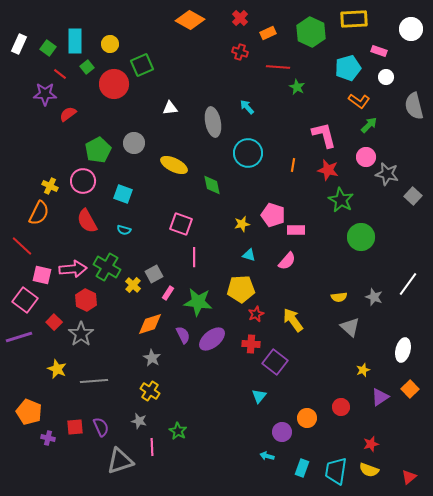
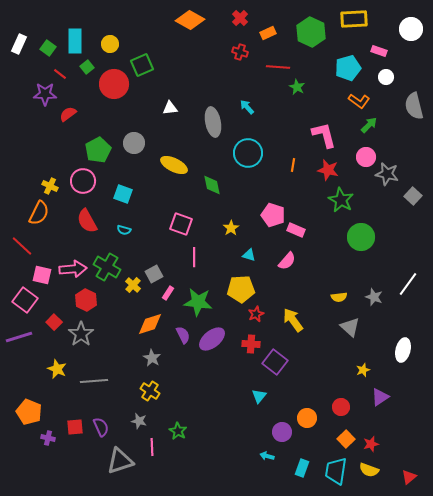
yellow star at (242, 224): moved 11 px left, 4 px down; rotated 21 degrees counterclockwise
pink rectangle at (296, 230): rotated 24 degrees clockwise
orange square at (410, 389): moved 64 px left, 50 px down
